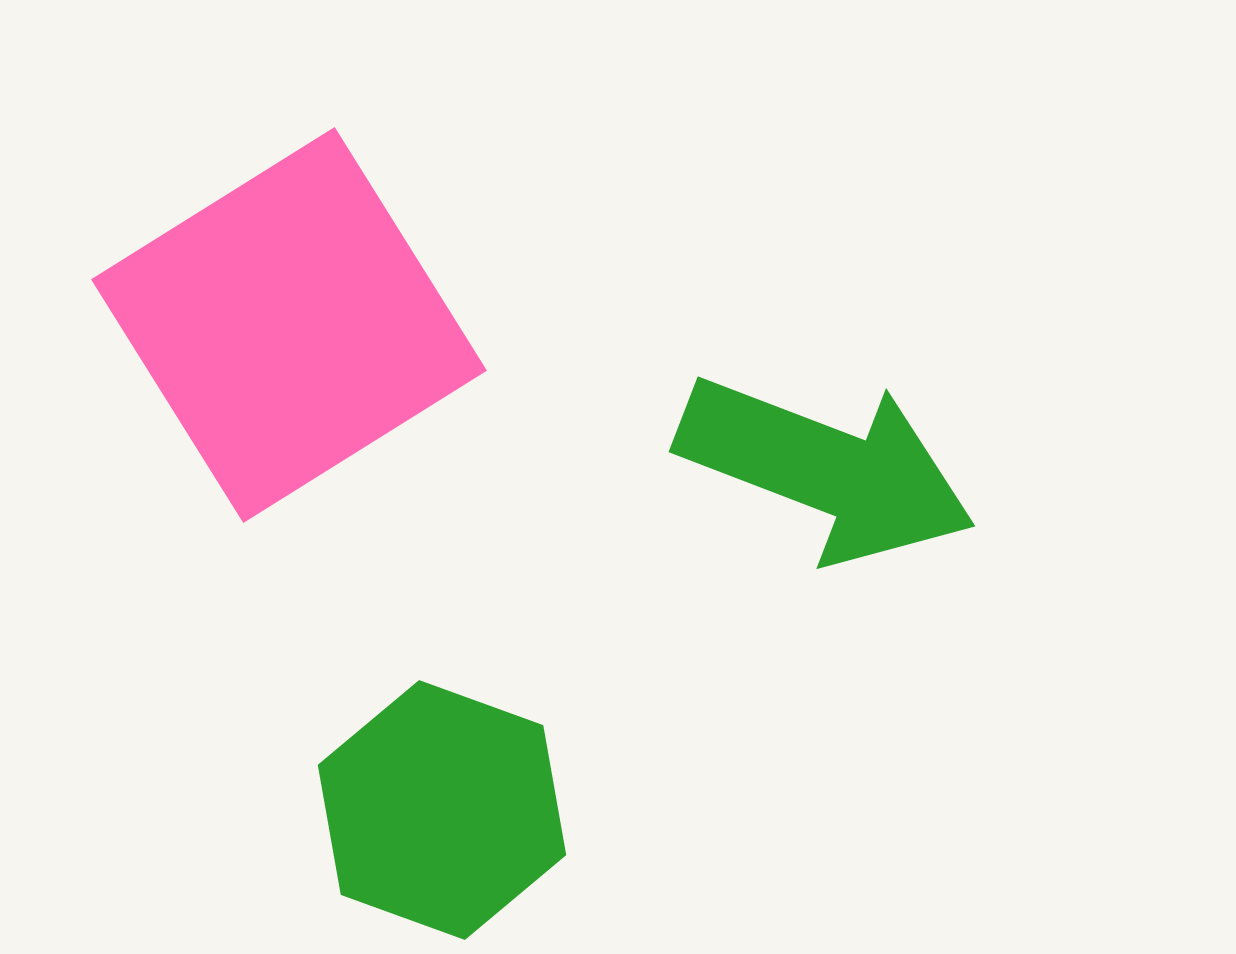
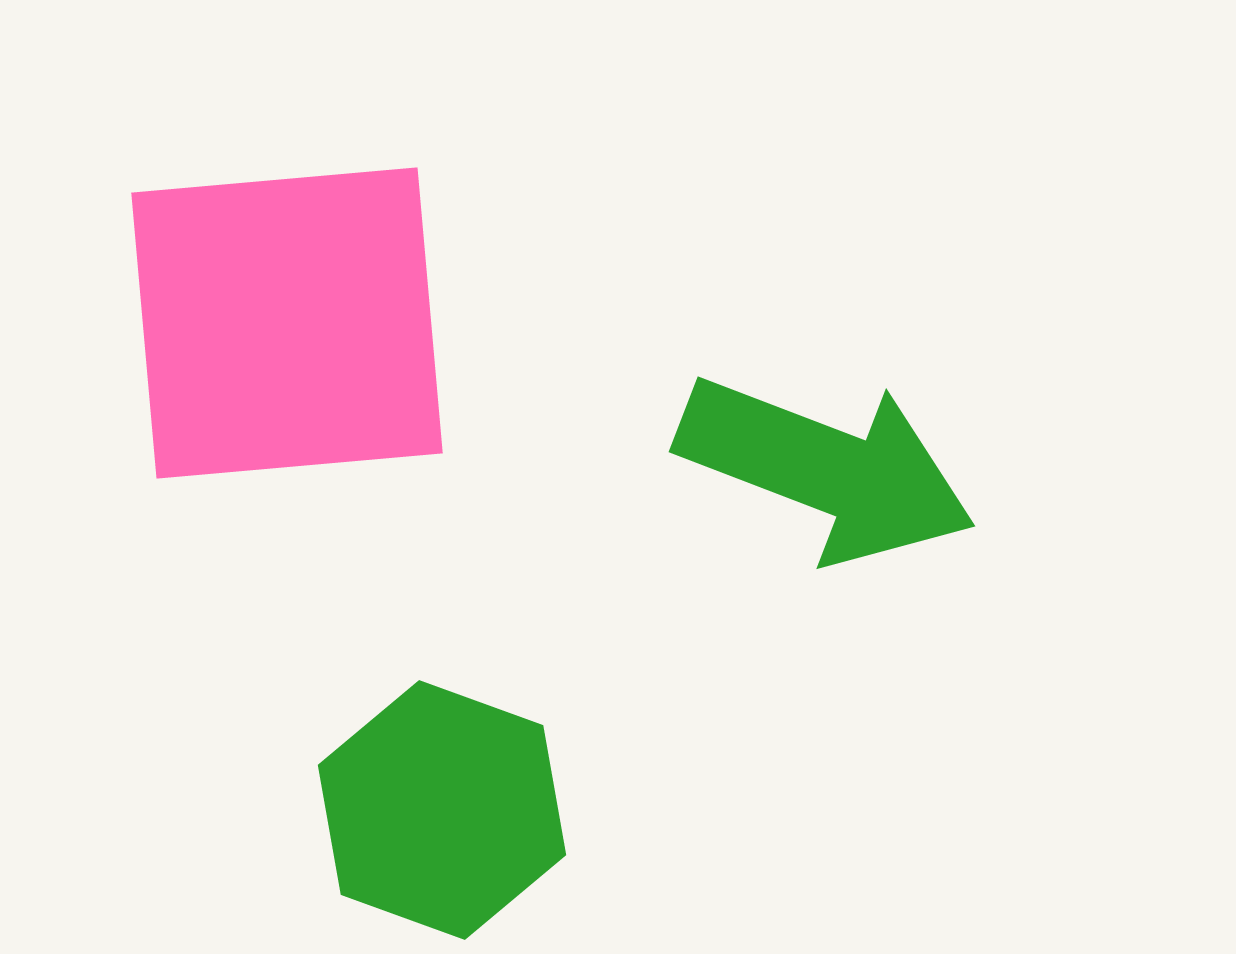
pink square: moved 2 px left, 2 px up; rotated 27 degrees clockwise
